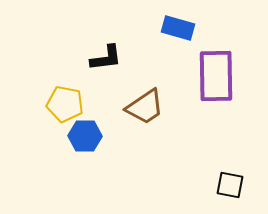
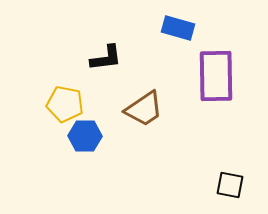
brown trapezoid: moved 1 px left, 2 px down
